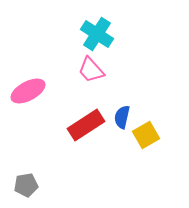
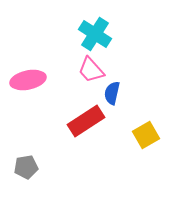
cyan cross: moved 2 px left
pink ellipse: moved 11 px up; rotated 16 degrees clockwise
blue semicircle: moved 10 px left, 24 px up
red rectangle: moved 4 px up
gray pentagon: moved 18 px up
